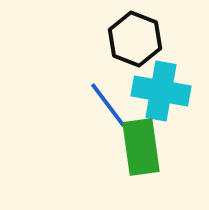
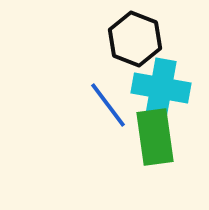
cyan cross: moved 3 px up
green rectangle: moved 14 px right, 10 px up
